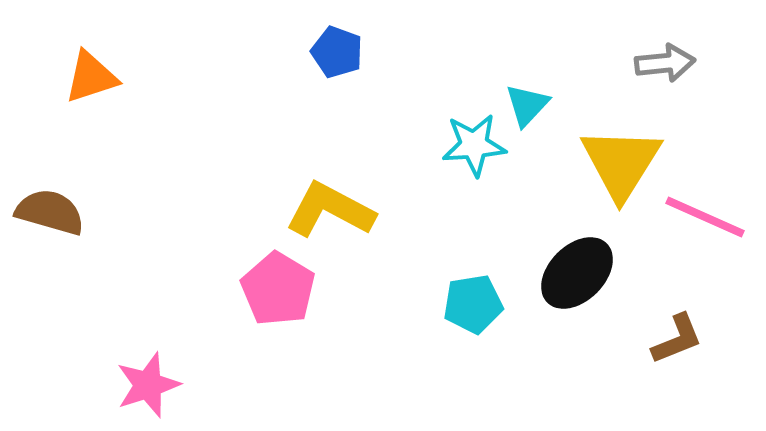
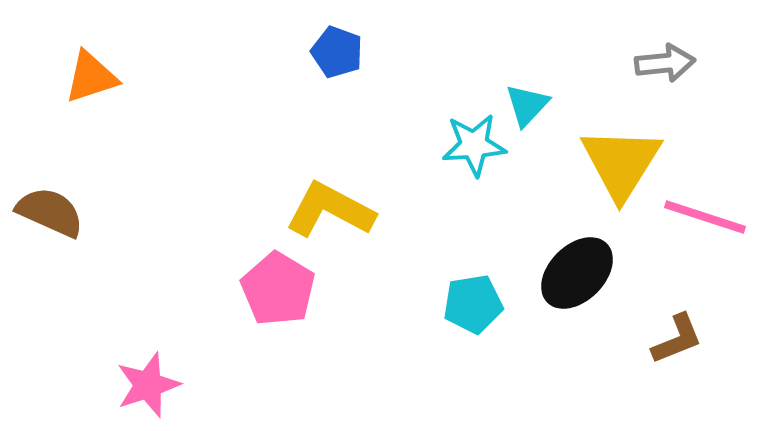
brown semicircle: rotated 8 degrees clockwise
pink line: rotated 6 degrees counterclockwise
